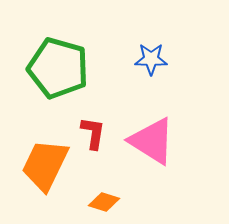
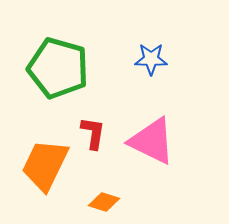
pink triangle: rotated 6 degrees counterclockwise
